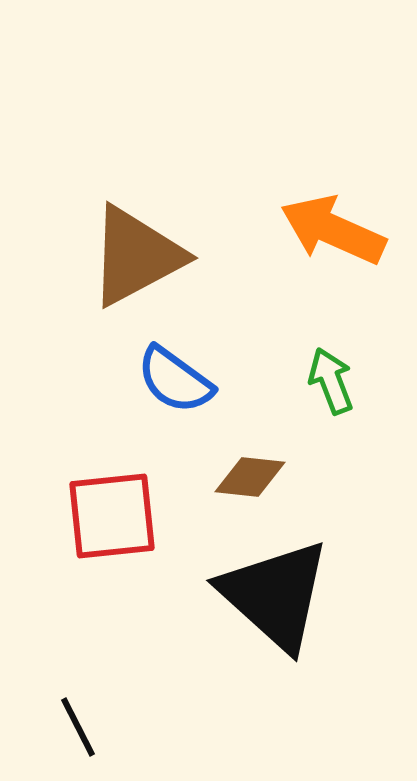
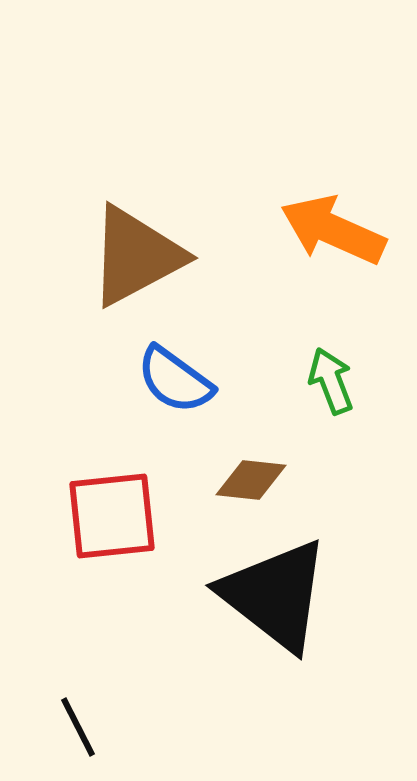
brown diamond: moved 1 px right, 3 px down
black triangle: rotated 4 degrees counterclockwise
